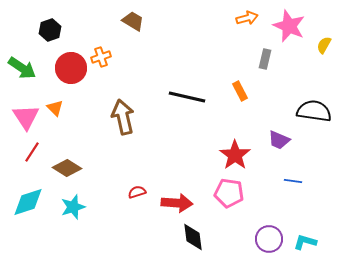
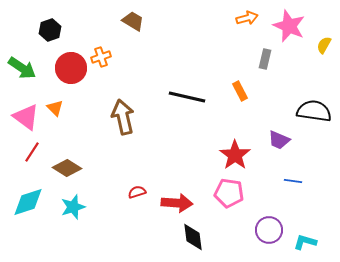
pink triangle: rotated 20 degrees counterclockwise
purple circle: moved 9 px up
